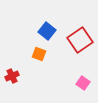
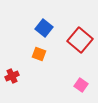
blue square: moved 3 px left, 3 px up
red square: rotated 15 degrees counterclockwise
pink square: moved 2 px left, 2 px down
